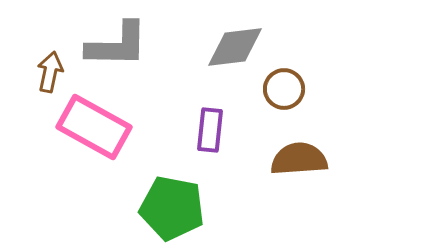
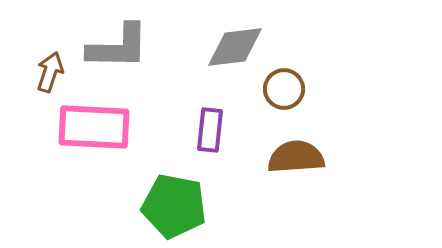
gray L-shape: moved 1 px right, 2 px down
brown arrow: rotated 6 degrees clockwise
pink rectangle: rotated 26 degrees counterclockwise
brown semicircle: moved 3 px left, 2 px up
green pentagon: moved 2 px right, 2 px up
